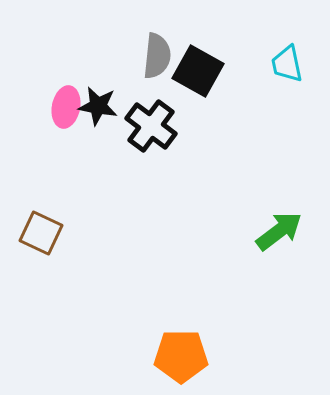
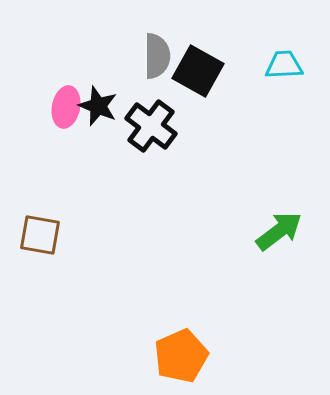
gray semicircle: rotated 6 degrees counterclockwise
cyan trapezoid: moved 3 px left, 1 px down; rotated 99 degrees clockwise
black star: rotated 12 degrees clockwise
brown square: moved 1 px left, 2 px down; rotated 15 degrees counterclockwise
orange pentagon: rotated 24 degrees counterclockwise
